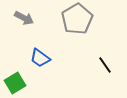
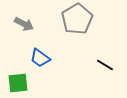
gray arrow: moved 6 px down
black line: rotated 24 degrees counterclockwise
green square: moved 3 px right; rotated 25 degrees clockwise
